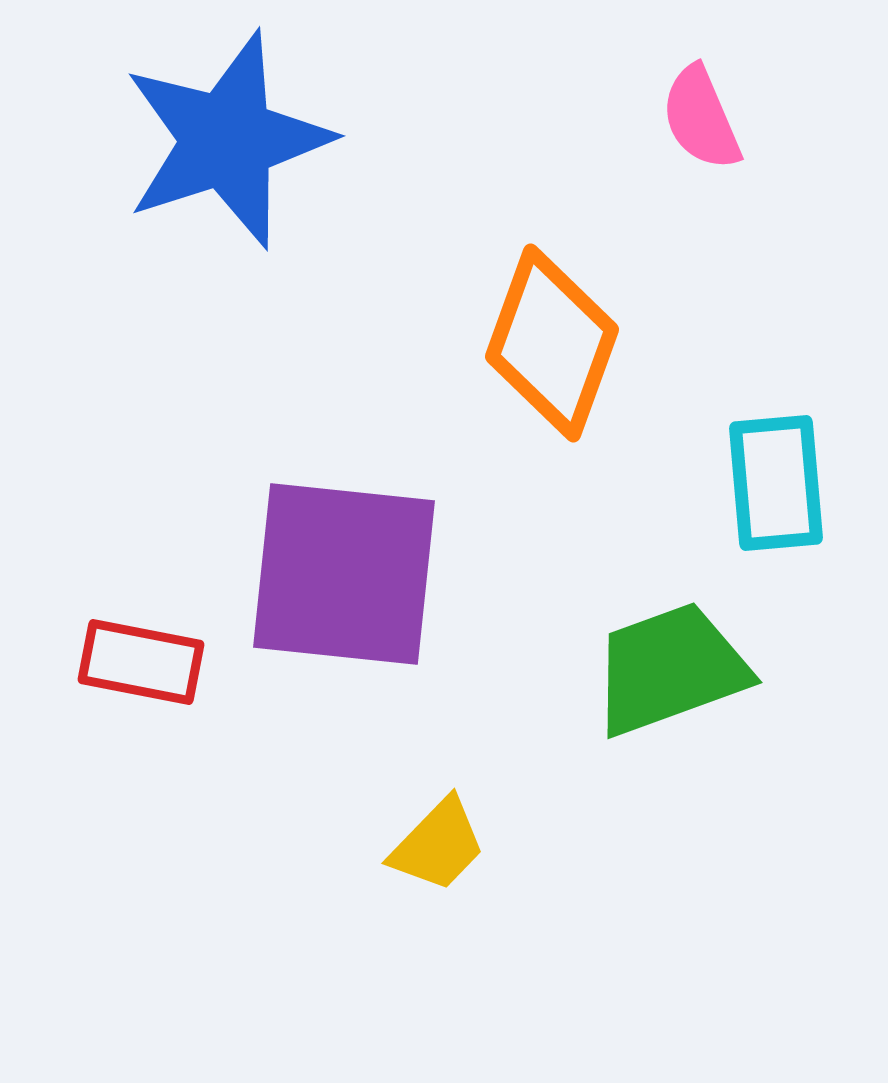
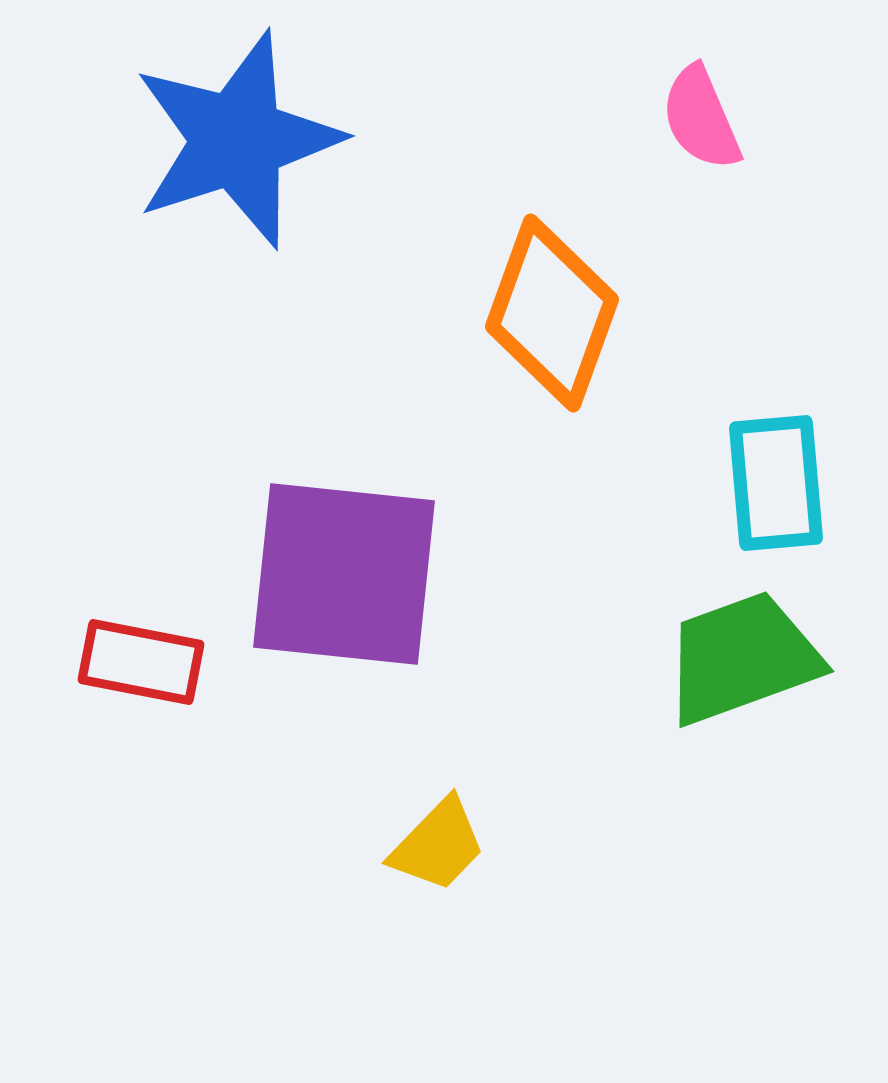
blue star: moved 10 px right
orange diamond: moved 30 px up
green trapezoid: moved 72 px right, 11 px up
